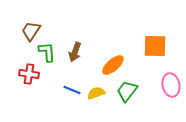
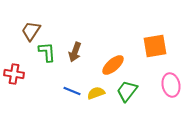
orange square: rotated 10 degrees counterclockwise
red cross: moved 15 px left
blue line: moved 1 px down
